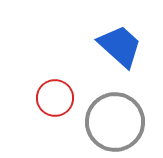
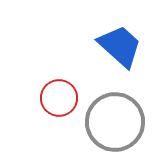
red circle: moved 4 px right
